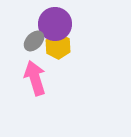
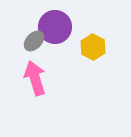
purple circle: moved 3 px down
yellow hexagon: moved 35 px right, 1 px down
